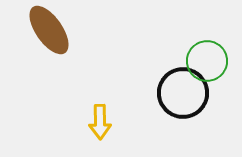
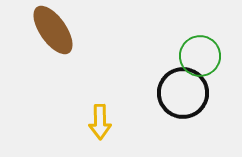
brown ellipse: moved 4 px right
green circle: moved 7 px left, 5 px up
